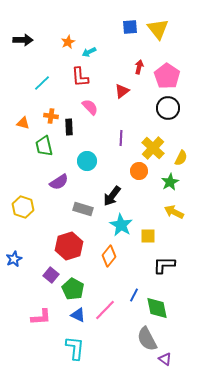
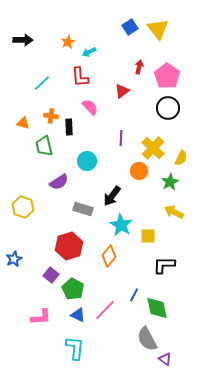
blue square at (130, 27): rotated 28 degrees counterclockwise
